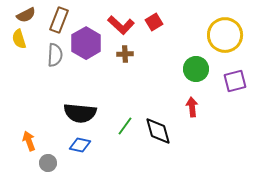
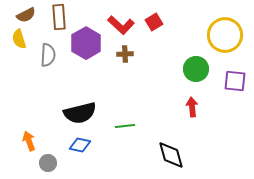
brown rectangle: moved 3 px up; rotated 25 degrees counterclockwise
gray semicircle: moved 7 px left
purple square: rotated 20 degrees clockwise
black semicircle: rotated 20 degrees counterclockwise
green line: rotated 48 degrees clockwise
black diamond: moved 13 px right, 24 px down
